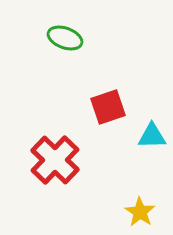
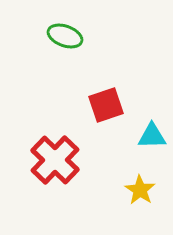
green ellipse: moved 2 px up
red square: moved 2 px left, 2 px up
yellow star: moved 22 px up
